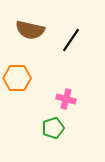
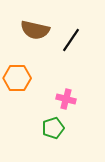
brown semicircle: moved 5 px right
